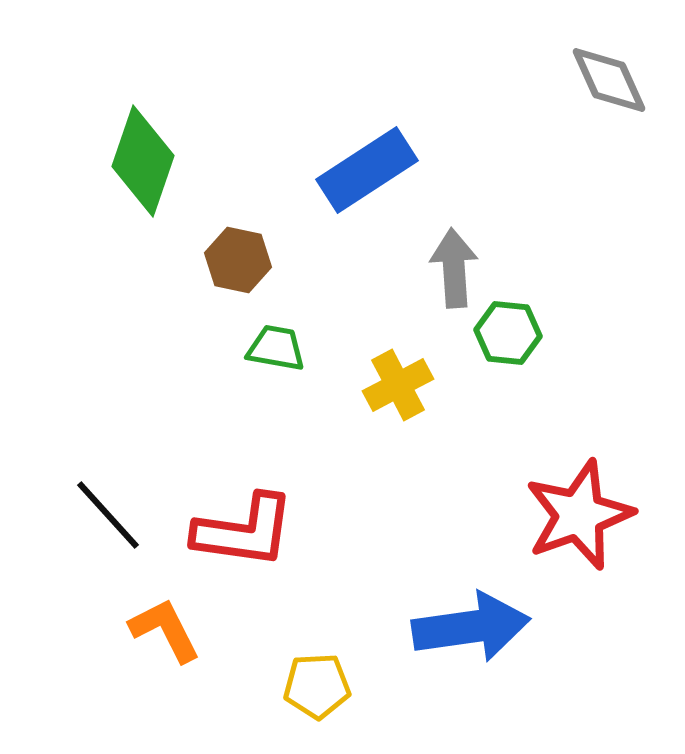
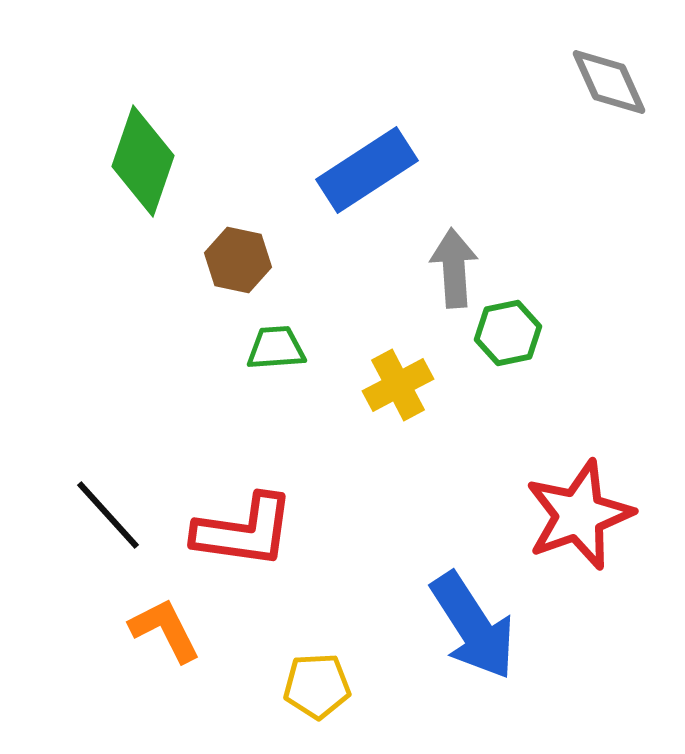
gray diamond: moved 2 px down
green hexagon: rotated 18 degrees counterclockwise
green trapezoid: rotated 14 degrees counterclockwise
blue arrow: moved 2 px right, 1 px up; rotated 65 degrees clockwise
